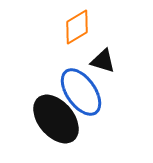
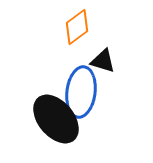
orange diamond: rotated 6 degrees counterclockwise
blue ellipse: rotated 42 degrees clockwise
